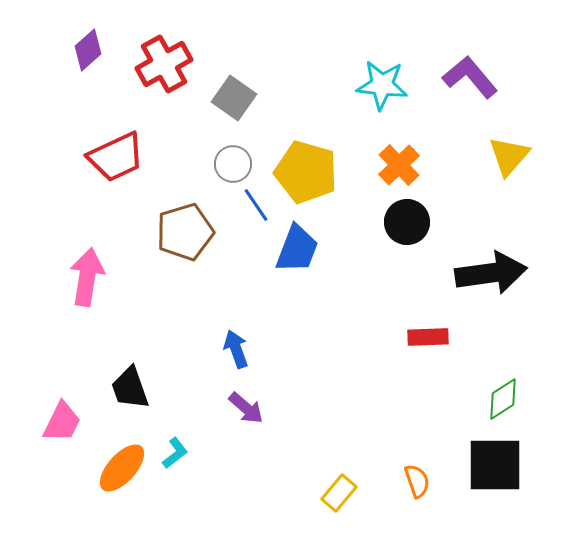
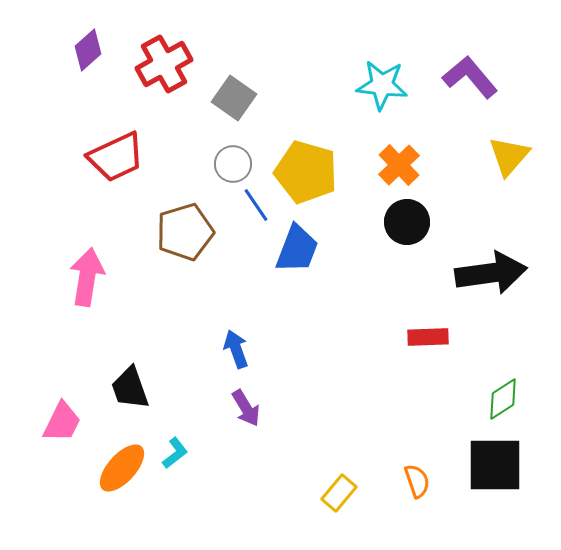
purple arrow: rotated 18 degrees clockwise
